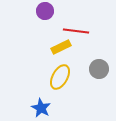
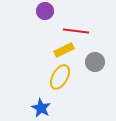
yellow rectangle: moved 3 px right, 3 px down
gray circle: moved 4 px left, 7 px up
